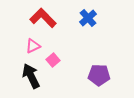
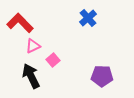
red L-shape: moved 23 px left, 5 px down
purple pentagon: moved 3 px right, 1 px down
